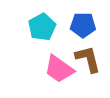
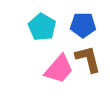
cyan pentagon: rotated 12 degrees counterclockwise
pink trapezoid: rotated 84 degrees counterclockwise
